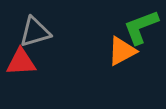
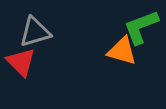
orange triangle: rotated 44 degrees clockwise
red triangle: rotated 48 degrees clockwise
